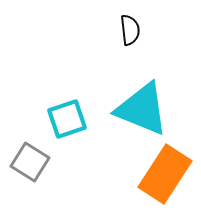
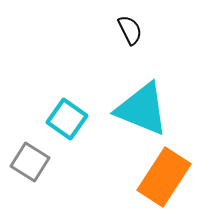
black semicircle: rotated 20 degrees counterclockwise
cyan square: rotated 36 degrees counterclockwise
orange rectangle: moved 1 px left, 3 px down
